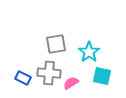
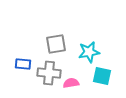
cyan star: rotated 25 degrees clockwise
blue rectangle: moved 14 px up; rotated 21 degrees counterclockwise
pink semicircle: rotated 21 degrees clockwise
